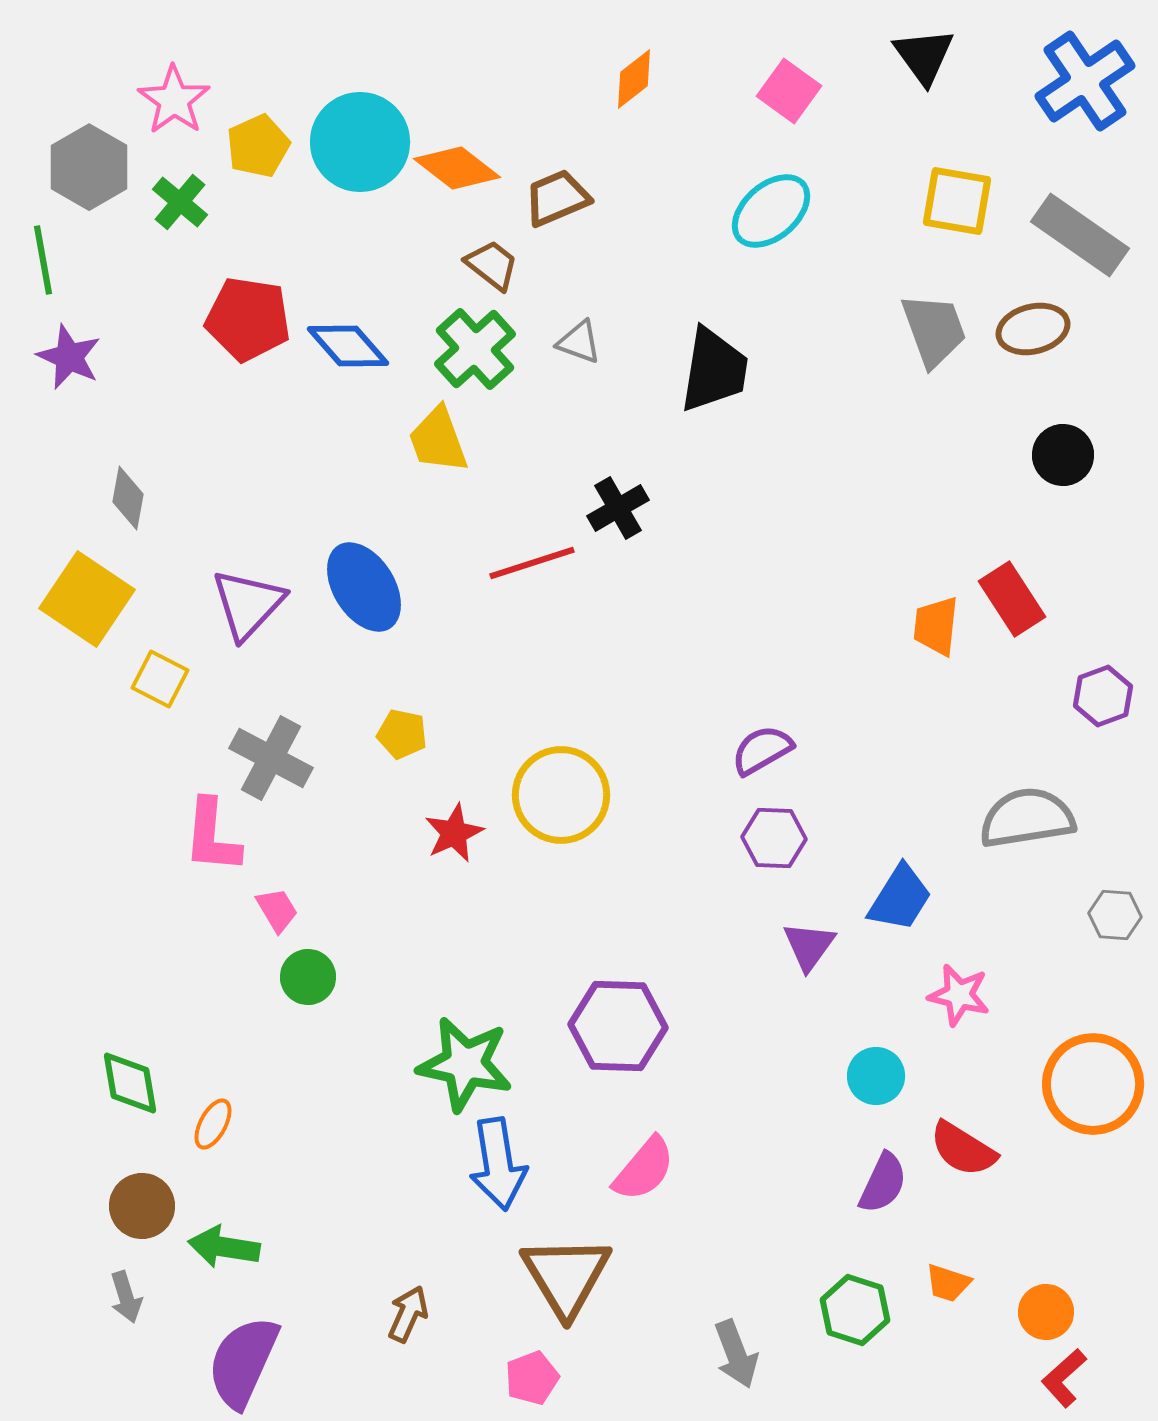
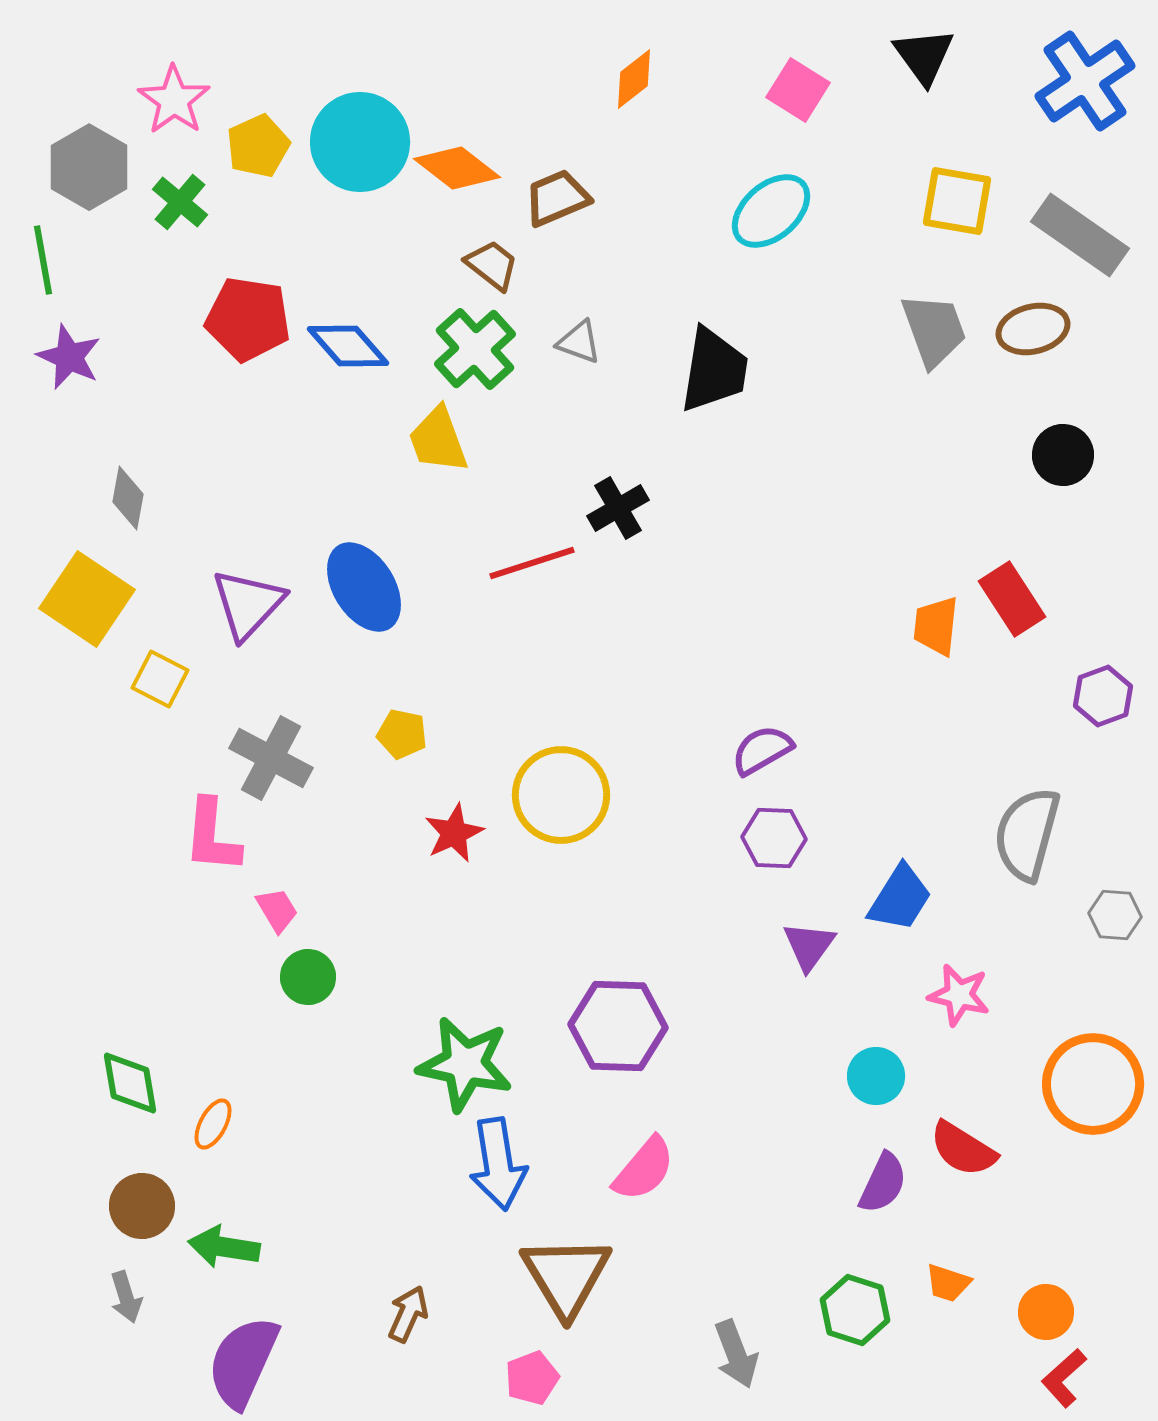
pink square at (789, 91): moved 9 px right, 1 px up; rotated 4 degrees counterclockwise
gray semicircle at (1027, 818): moved 16 px down; rotated 66 degrees counterclockwise
